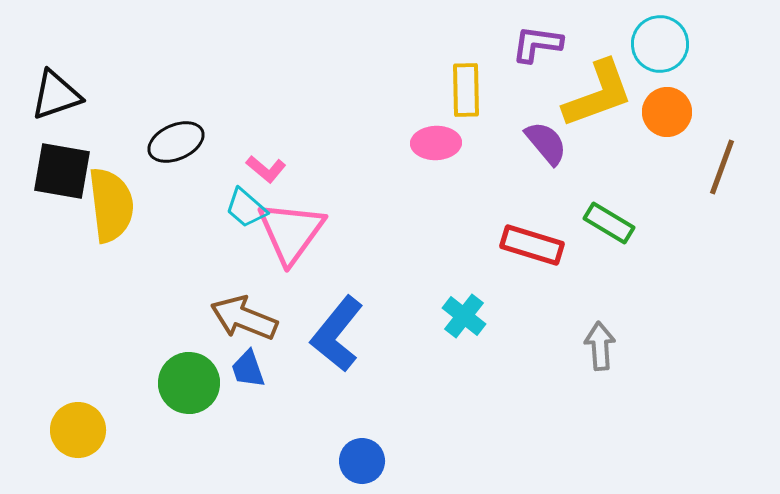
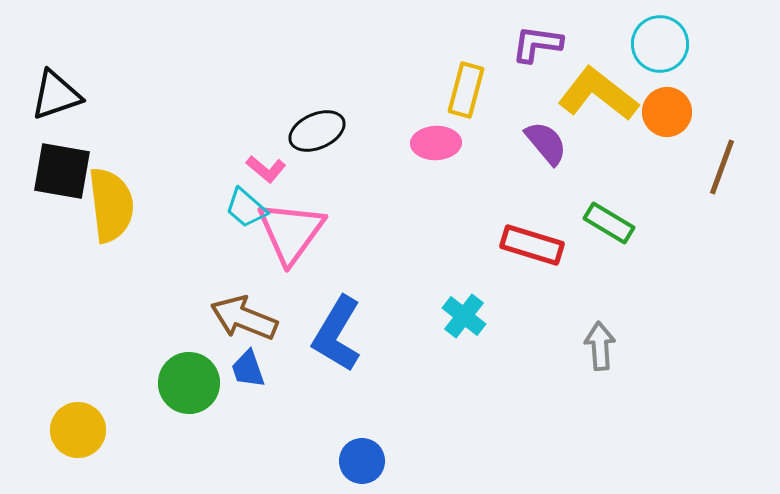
yellow rectangle: rotated 16 degrees clockwise
yellow L-shape: rotated 122 degrees counterclockwise
black ellipse: moved 141 px right, 11 px up
blue L-shape: rotated 8 degrees counterclockwise
